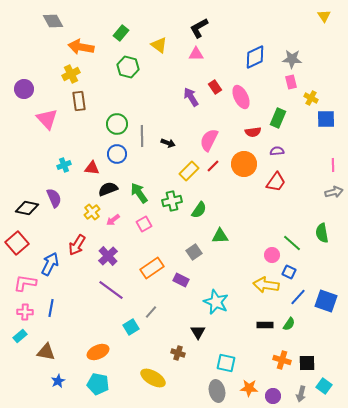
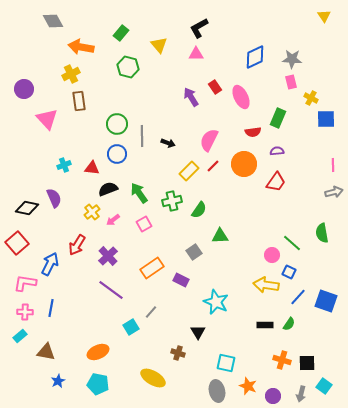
yellow triangle at (159, 45): rotated 12 degrees clockwise
orange star at (249, 388): moved 1 px left, 2 px up; rotated 18 degrees clockwise
